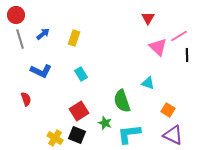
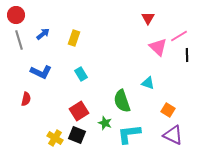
gray line: moved 1 px left, 1 px down
blue L-shape: moved 1 px down
red semicircle: rotated 32 degrees clockwise
